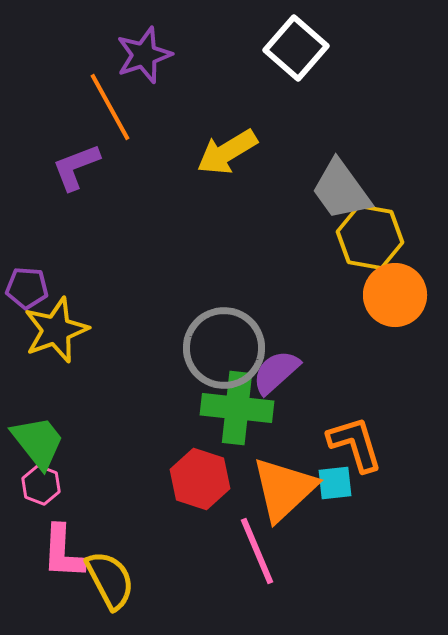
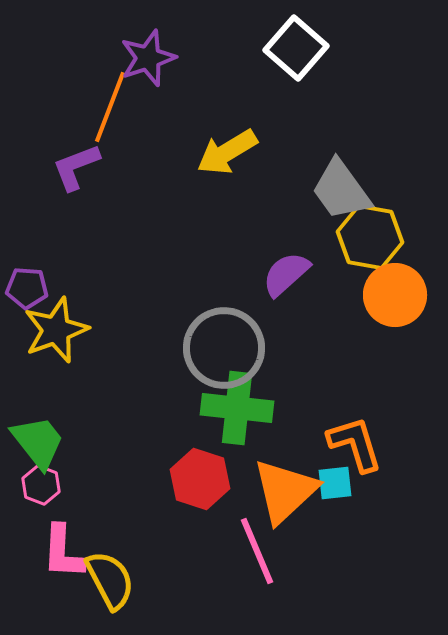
purple star: moved 4 px right, 3 px down
orange line: rotated 50 degrees clockwise
purple semicircle: moved 10 px right, 98 px up
orange triangle: moved 1 px right, 2 px down
